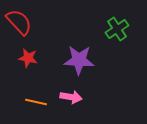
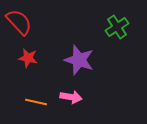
green cross: moved 2 px up
purple star: rotated 16 degrees clockwise
